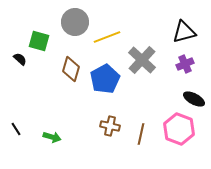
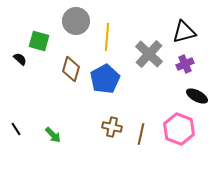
gray circle: moved 1 px right, 1 px up
yellow line: rotated 64 degrees counterclockwise
gray cross: moved 7 px right, 6 px up
black ellipse: moved 3 px right, 3 px up
brown cross: moved 2 px right, 1 px down
green arrow: moved 1 px right, 2 px up; rotated 30 degrees clockwise
